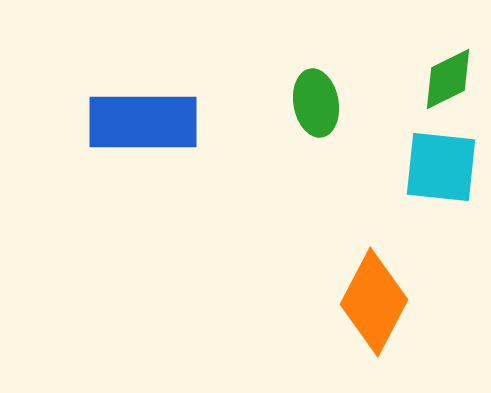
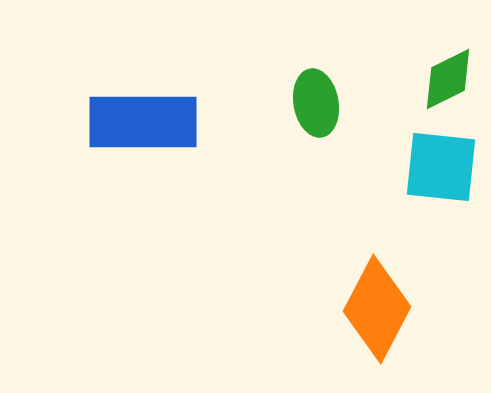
orange diamond: moved 3 px right, 7 px down
